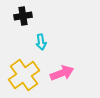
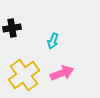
black cross: moved 11 px left, 12 px down
cyan arrow: moved 12 px right, 1 px up; rotated 28 degrees clockwise
